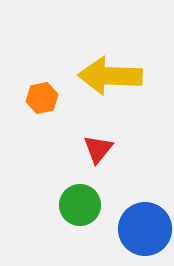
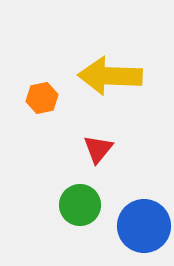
blue circle: moved 1 px left, 3 px up
